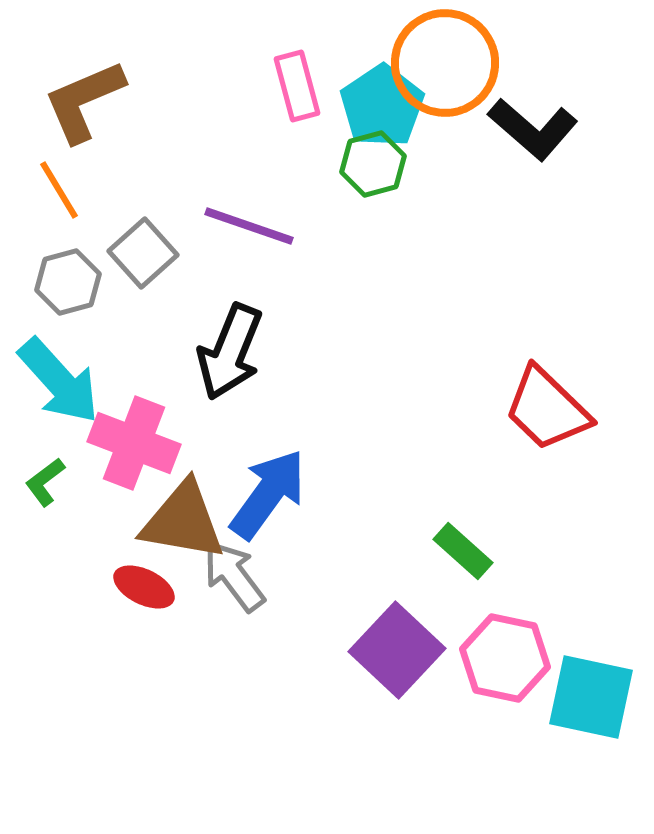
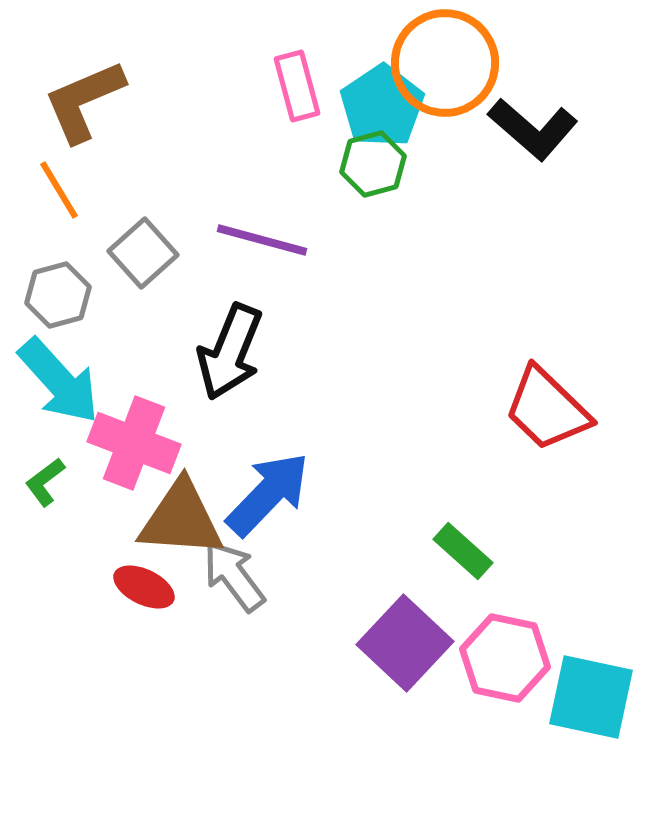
purple line: moved 13 px right, 14 px down; rotated 4 degrees counterclockwise
gray hexagon: moved 10 px left, 13 px down
blue arrow: rotated 8 degrees clockwise
brown triangle: moved 2 px left, 2 px up; rotated 6 degrees counterclockwise
purple square: moved 8 px right, 7 px up
